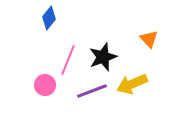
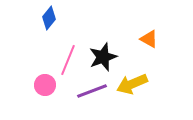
orange triangle: rotated 18 degrees counterclockwise
